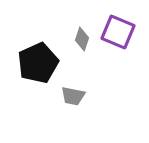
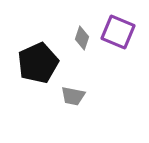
gray diamond: moved 1 px up
